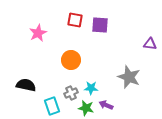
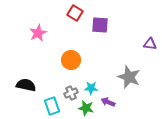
red square: moved 7 px up; rotated 21 degrees clockwise
purple arrow: moved 2 px right, 3 px up
